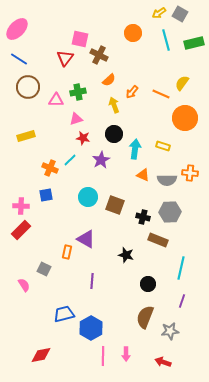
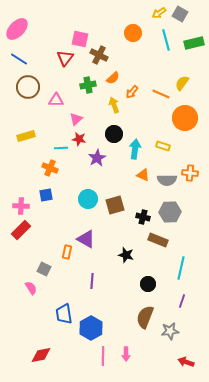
orange semicircle at (109, 80): moved 4 px right, 2 px up
green cross at (78, 92): moved 10 px right, 7 px up
pink triangle at (76, 119): rotated 24 degrees counterclockwise
red star at (83, 138): moved 4 px left, 1 px down
cyan line at (70, 160): moved 9 px left, 12 px up; rotated 40 degrees clockwise
purple star at (101, 160): moved 4 px left, 2 px up
cyan circle at (88, 197): moved 2 px down
brown square at (115, 205): rotated 36 degrees counterclockwise
pink semicircle at (24, 285): moved 7 px right, 3 px down
blue trapezoid at (64, 314): rotated 85 degrees counterclockwise
red arrow at (163, 362): moved 23 px right
